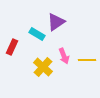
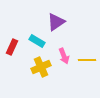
cyan rectangle: moved 7 px down
yellow cross: moved 2 px left; rotated 24 degrees clockwise
